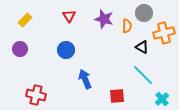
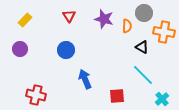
orange cross: moved 1 px up; rotated 25 degrees clockwise
